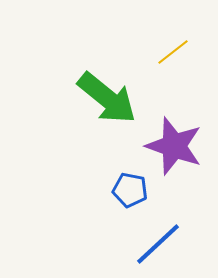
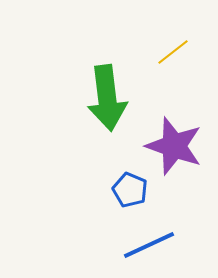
green arrow: rotated 44 degrees clockwise
blue pentagon: rotated 12 degrees clockwise
blue line: moved 9 px left, 1 px down; rotated 18 degrees clockwise
